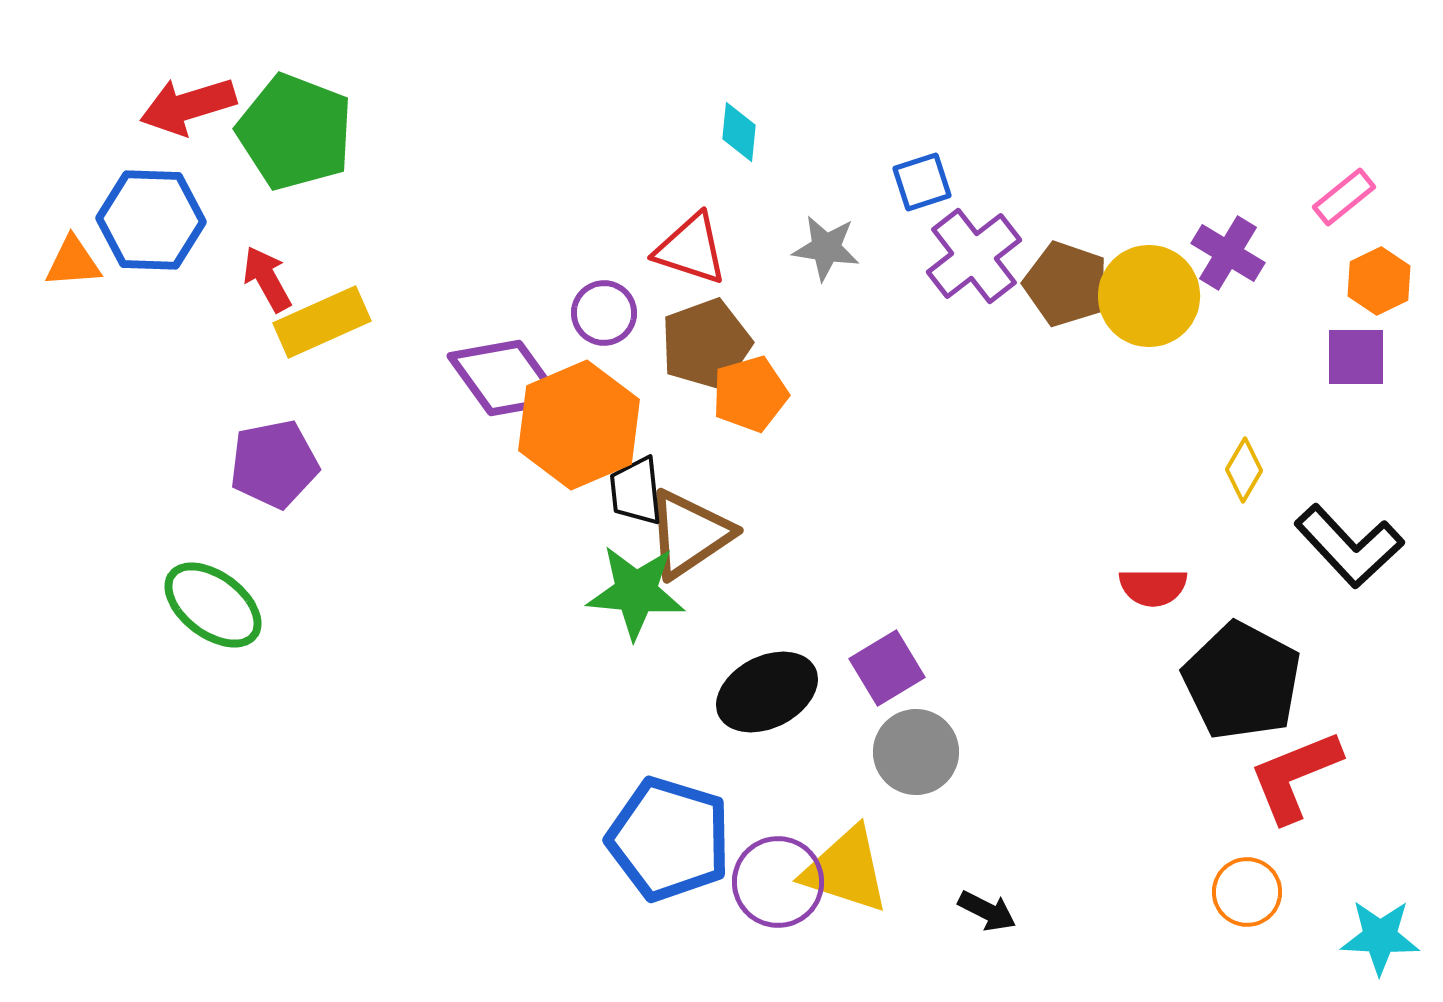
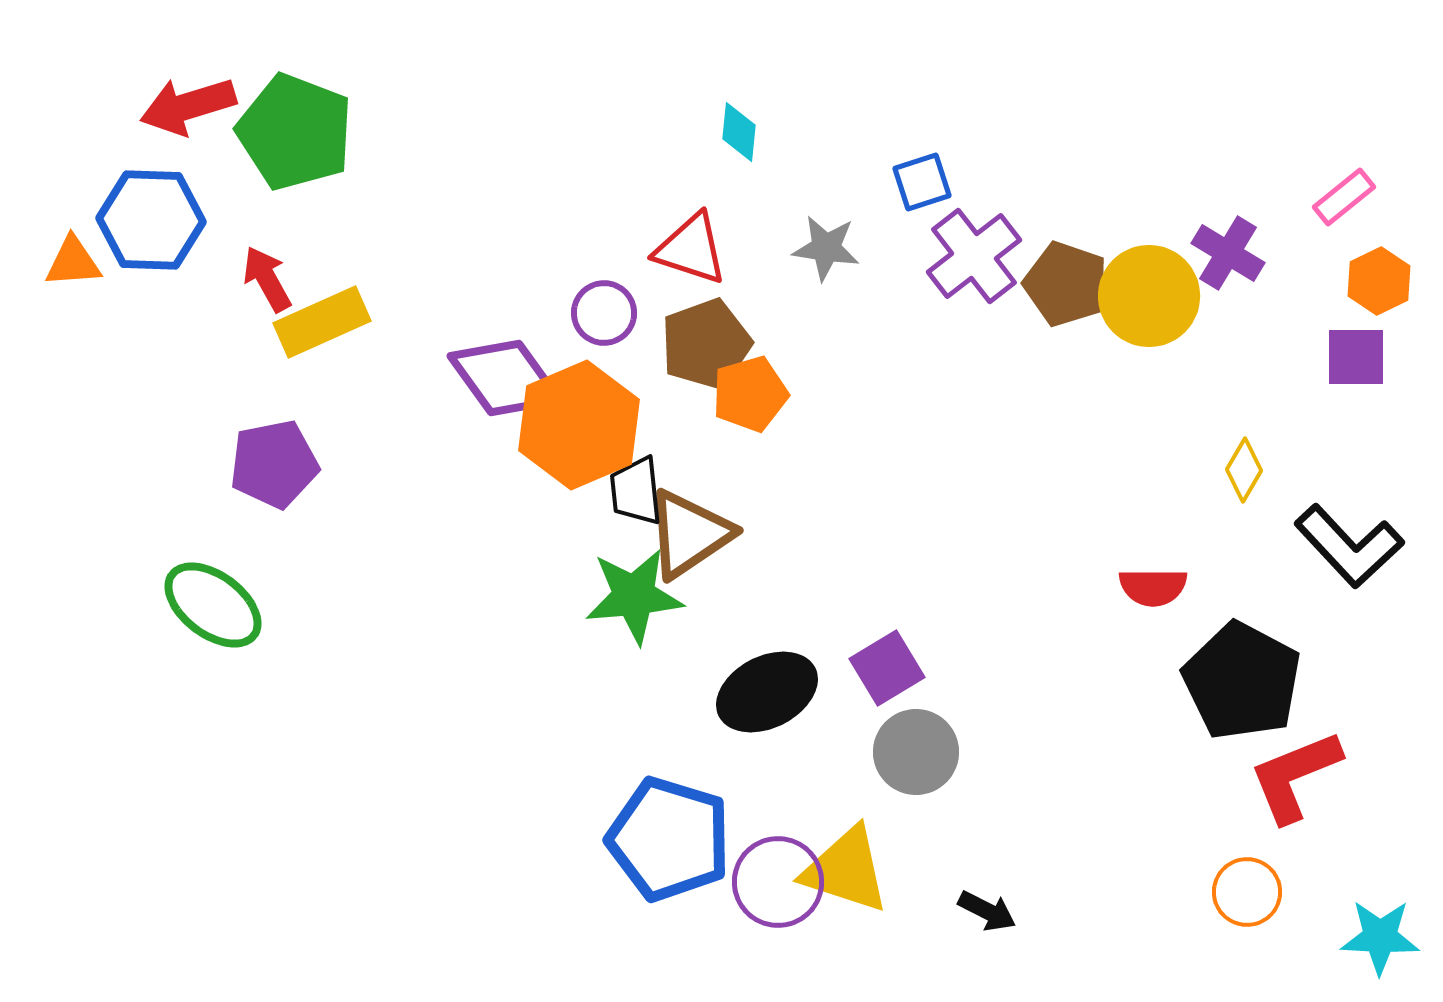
green star at (636, 592): moved 2 px left, 4 px down; rotated 10 degrees counterclockwise
